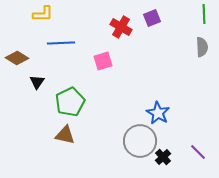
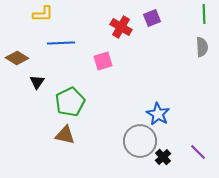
blue star: moved 1 px down
